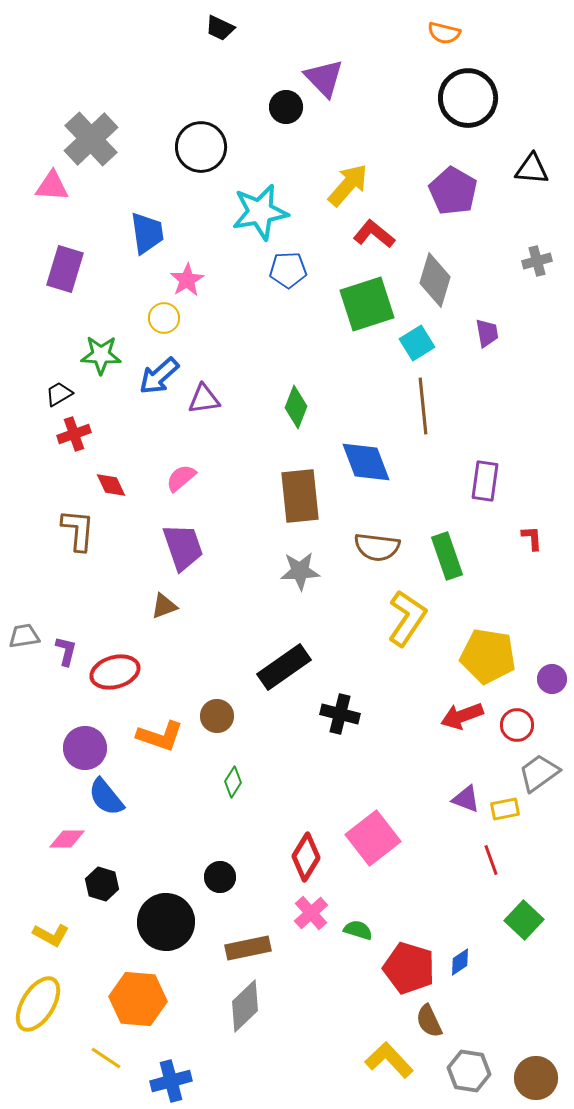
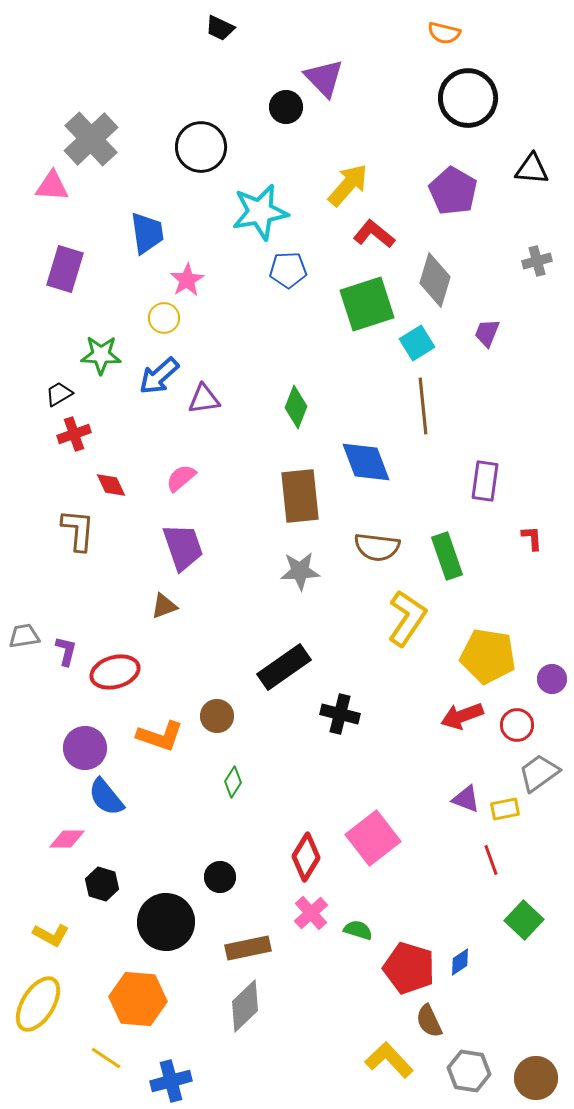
purple trapezoid at (487, 333): rotated 148 degrees counterclockwise
